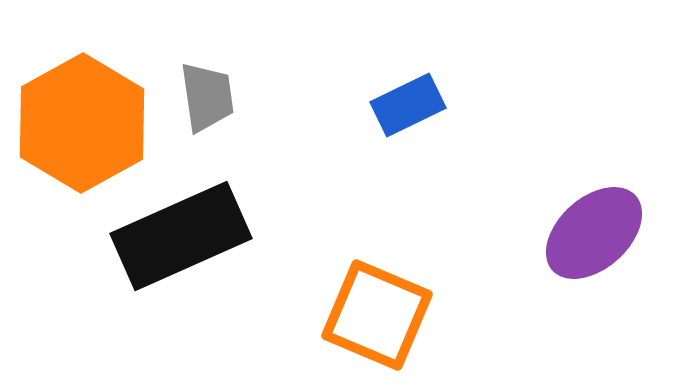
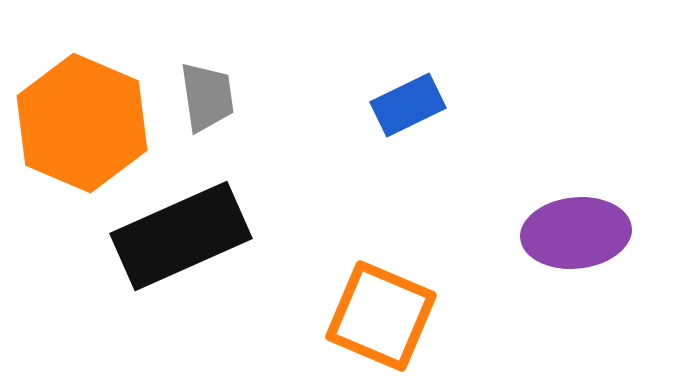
orange hexagon: rotated 8 degrees counterclockwise
purple ellipse: moved 18 px left; rotated 36 degrees clockwise
orange square: moved 4 px right, 1 px down
